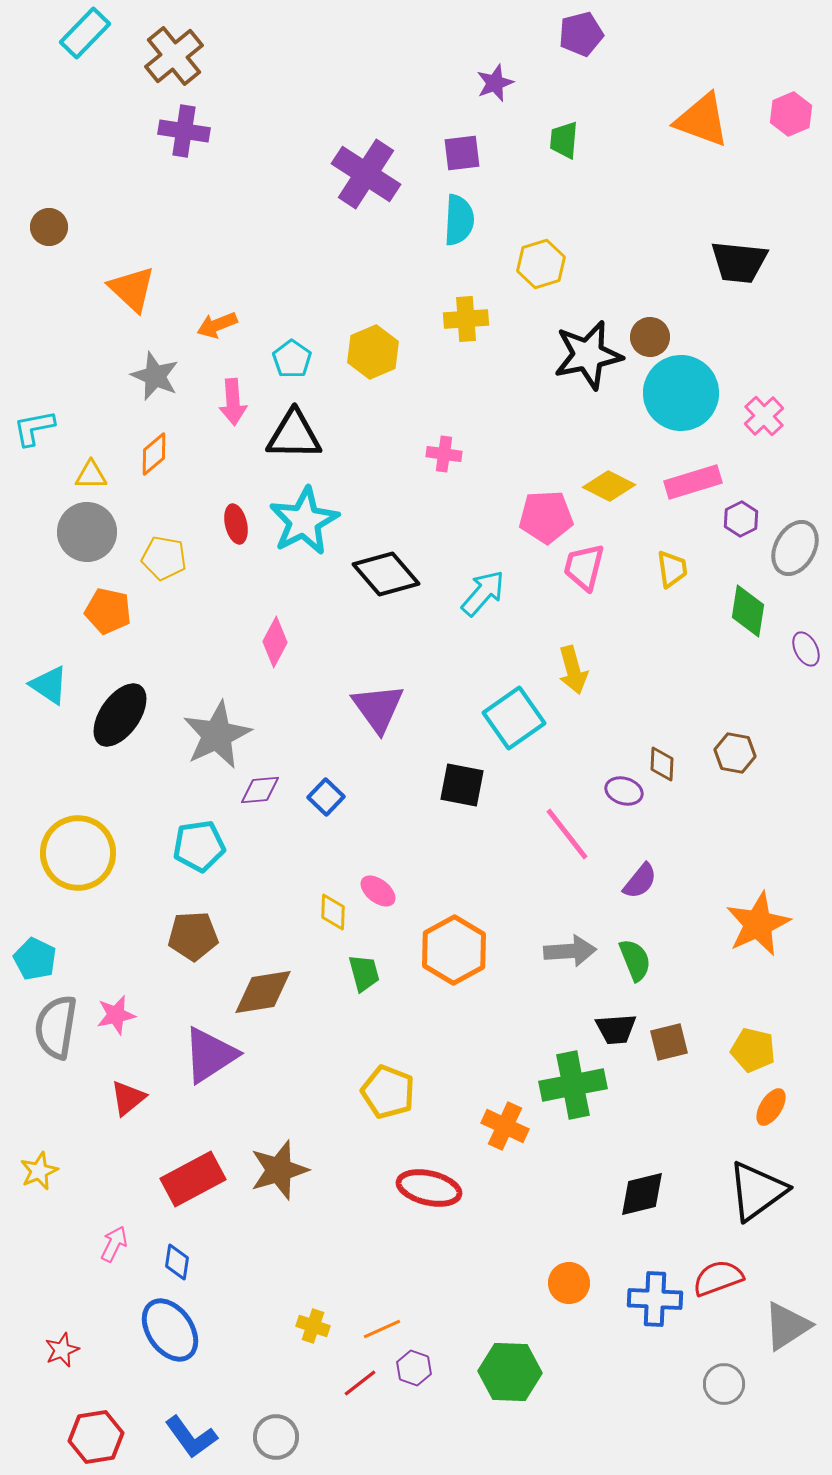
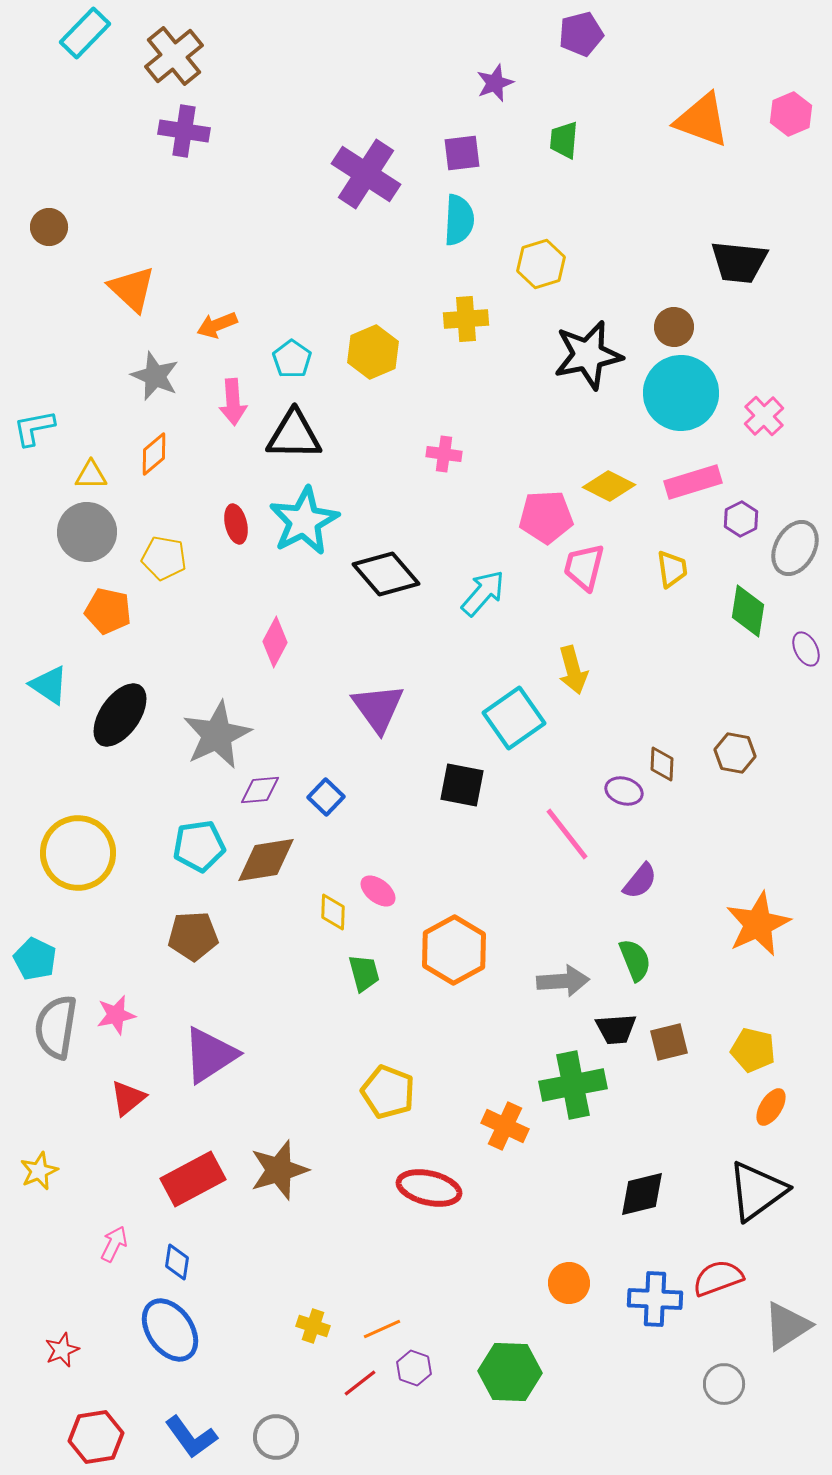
brown circle at (650, 337): moved 24 px right, 10 px up
gray arrow at (570, 951): moved 7 px left, 30 px down
brown diamond at (263, 992): moved 3 px right, 132 px up
